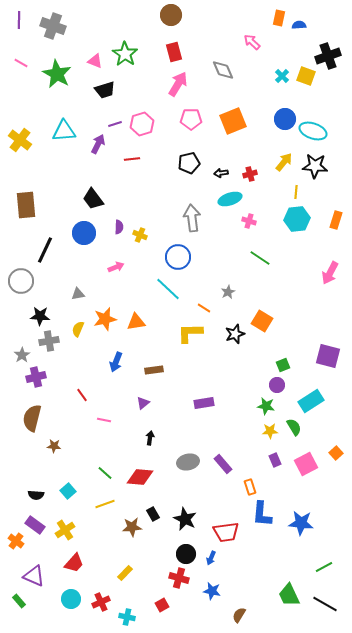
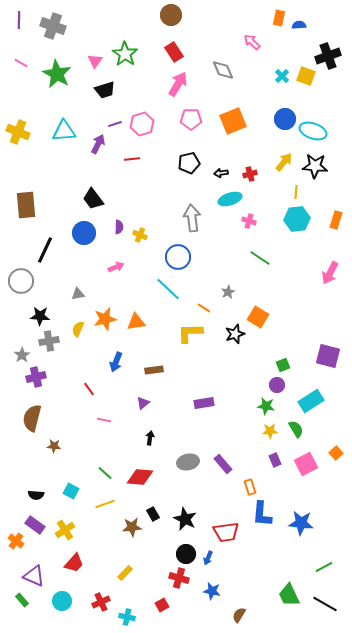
red rectangle at (174, 52): rotated 18 degrees counterclockwise
pink triangle at (95, 61): rotated 42 degrees clockwise
yellow cross at (20, 140): moved 2 px left, 8 px up; rotated 15 degrees counterclockwise
orange square at (262, 321): moved 4 px left, 4 px up
red line at (82, 395): moved 7 px right, 6 px up
green semicircle at (294, 427): moved 2 px right, 2 px down
cyan square at (68, 491): moved 3 px right; rotated 21 degrees counterclockwise
blue arrow at (211, 558): moved 3 px left
cyan circle at (71, 599): moved 9 px left, 2 px down
green rectangle at (19, 601): moved 3 px right, 1 px up
